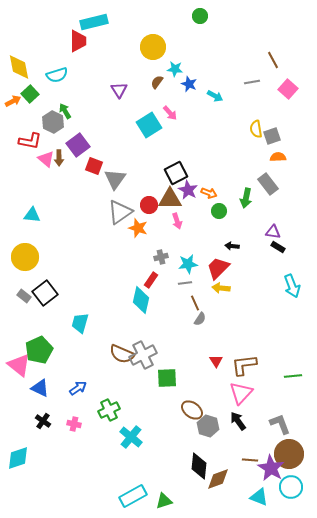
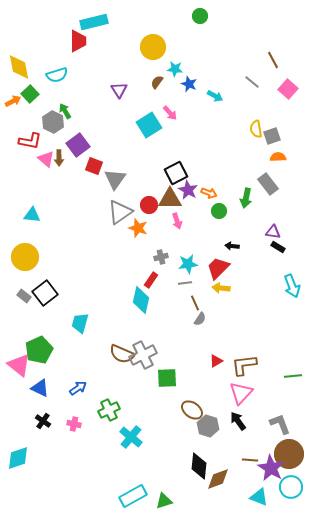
gray line at (252, 82): rotated 49 degrees clockwise
red triangle at (216, 361): rotated 32 degrees clockwise
